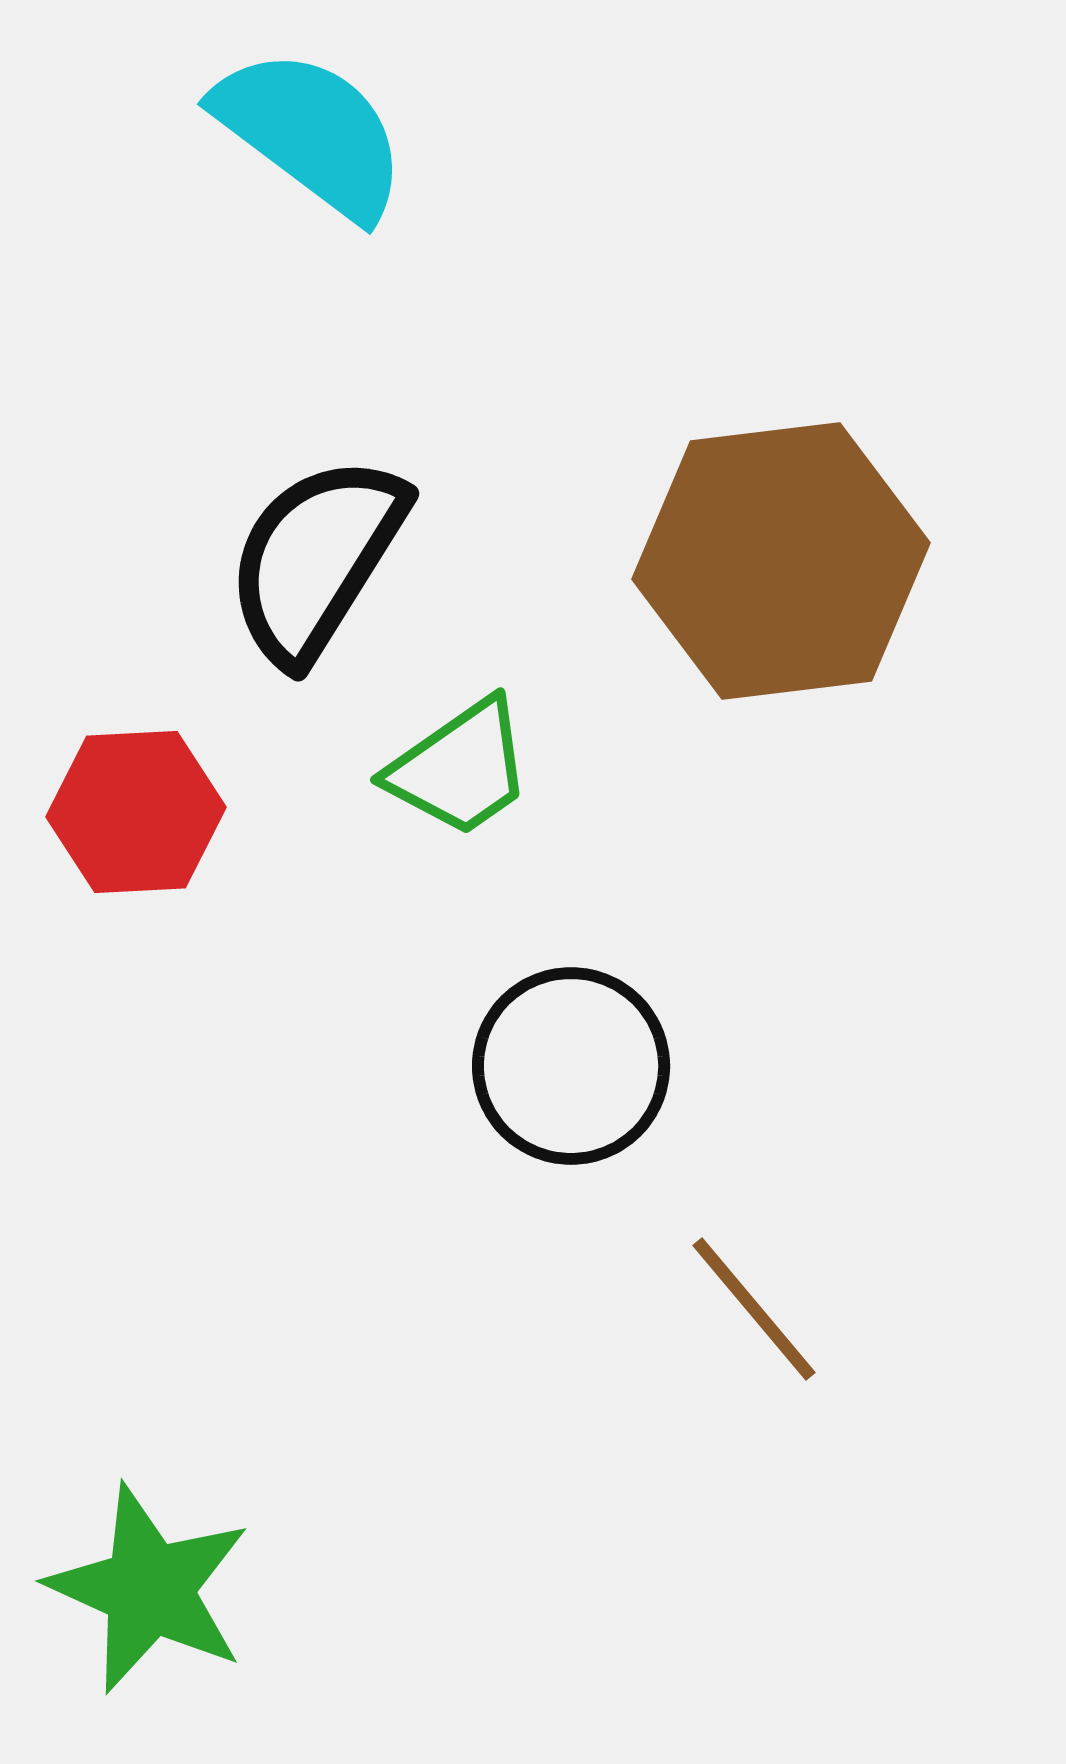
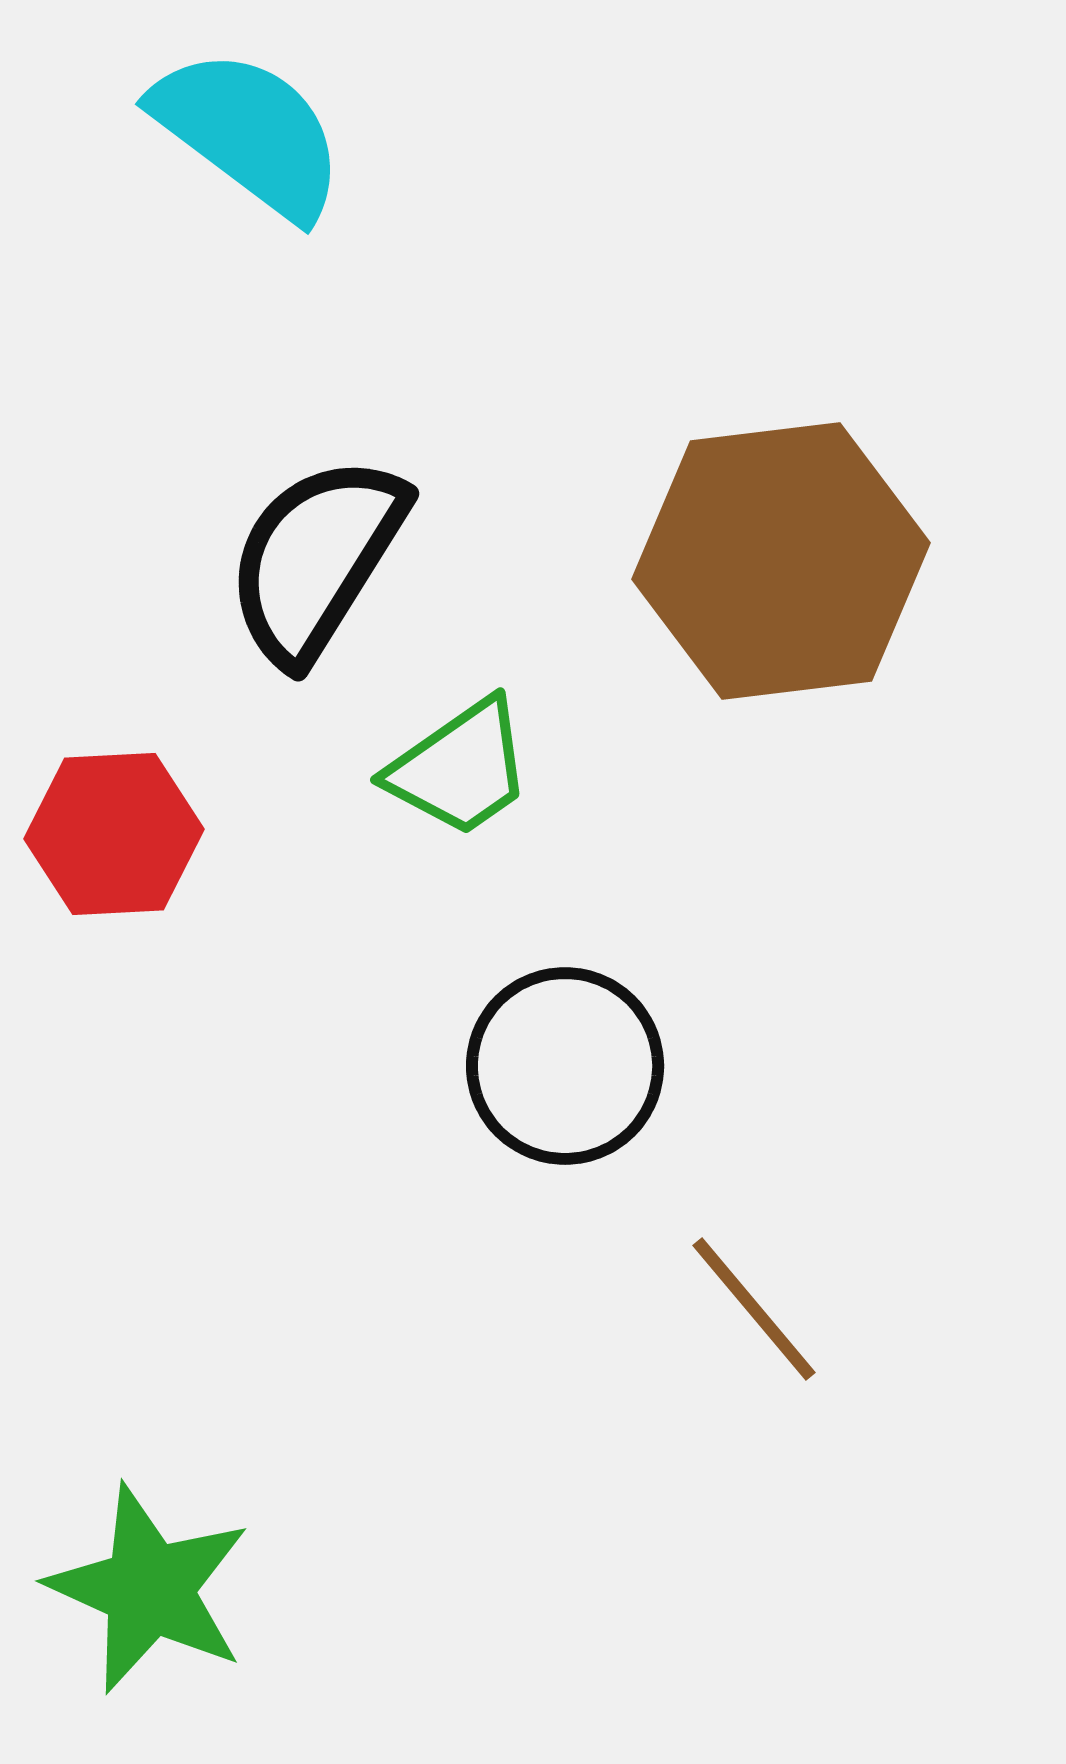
cyan semicircle: moved 62 px left
red hexagon: moved 22 px left, 22 px down
black circle: moved 6 px left
